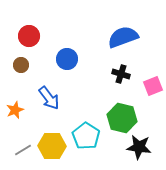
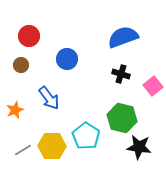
pink square: rotated 18 degrees counterclockwise
